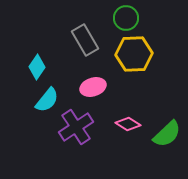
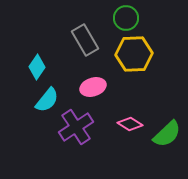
pink diamond: moved 2 px right
